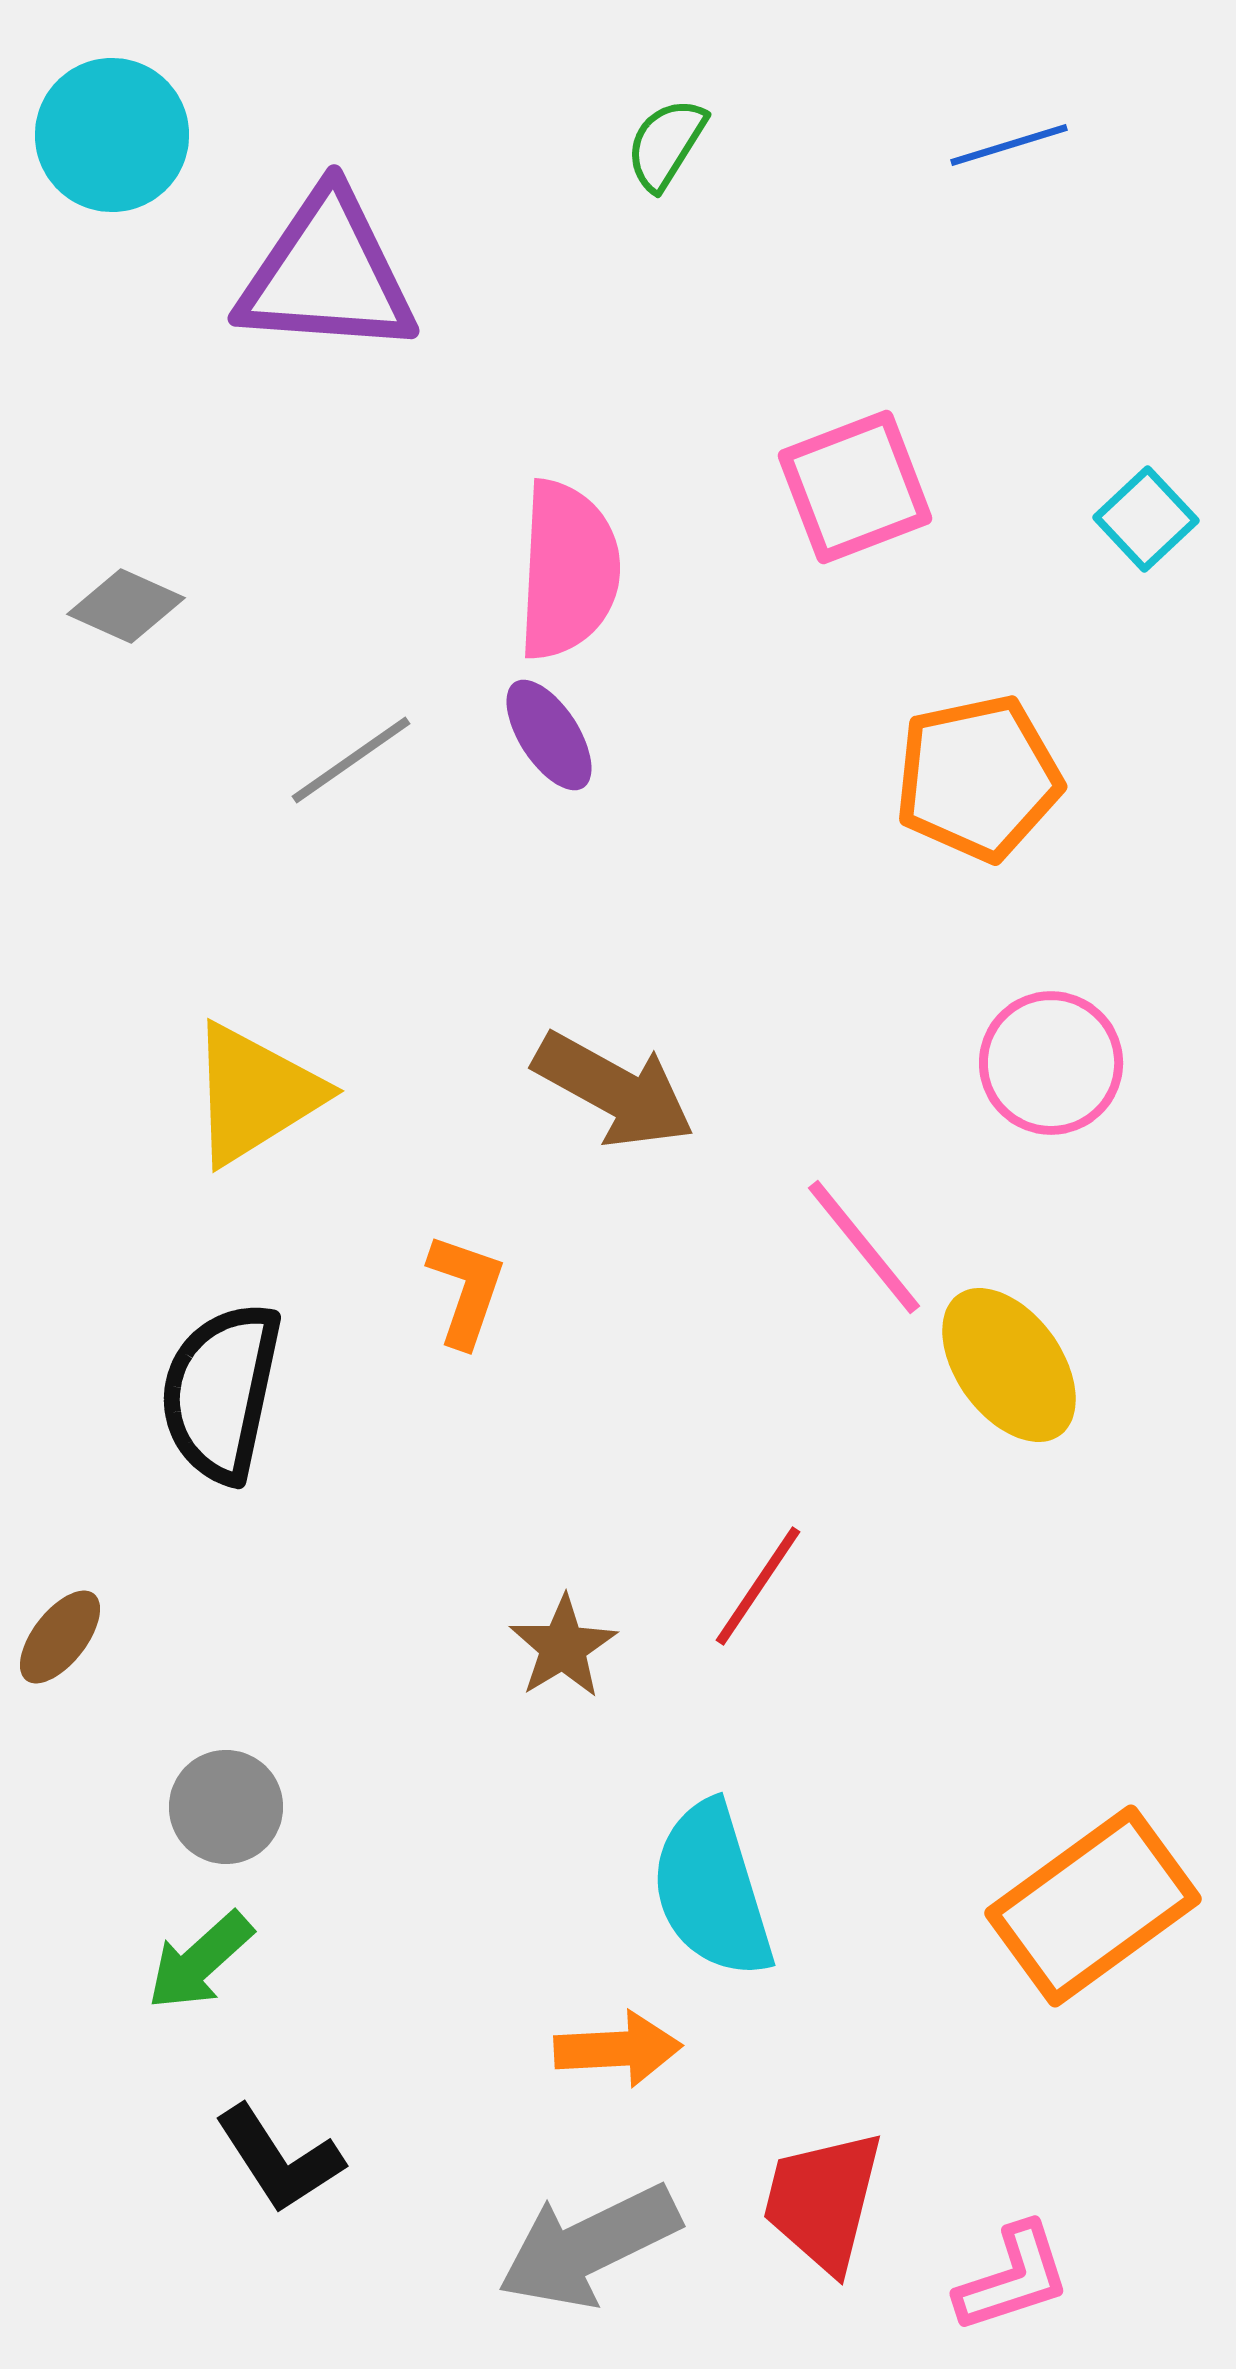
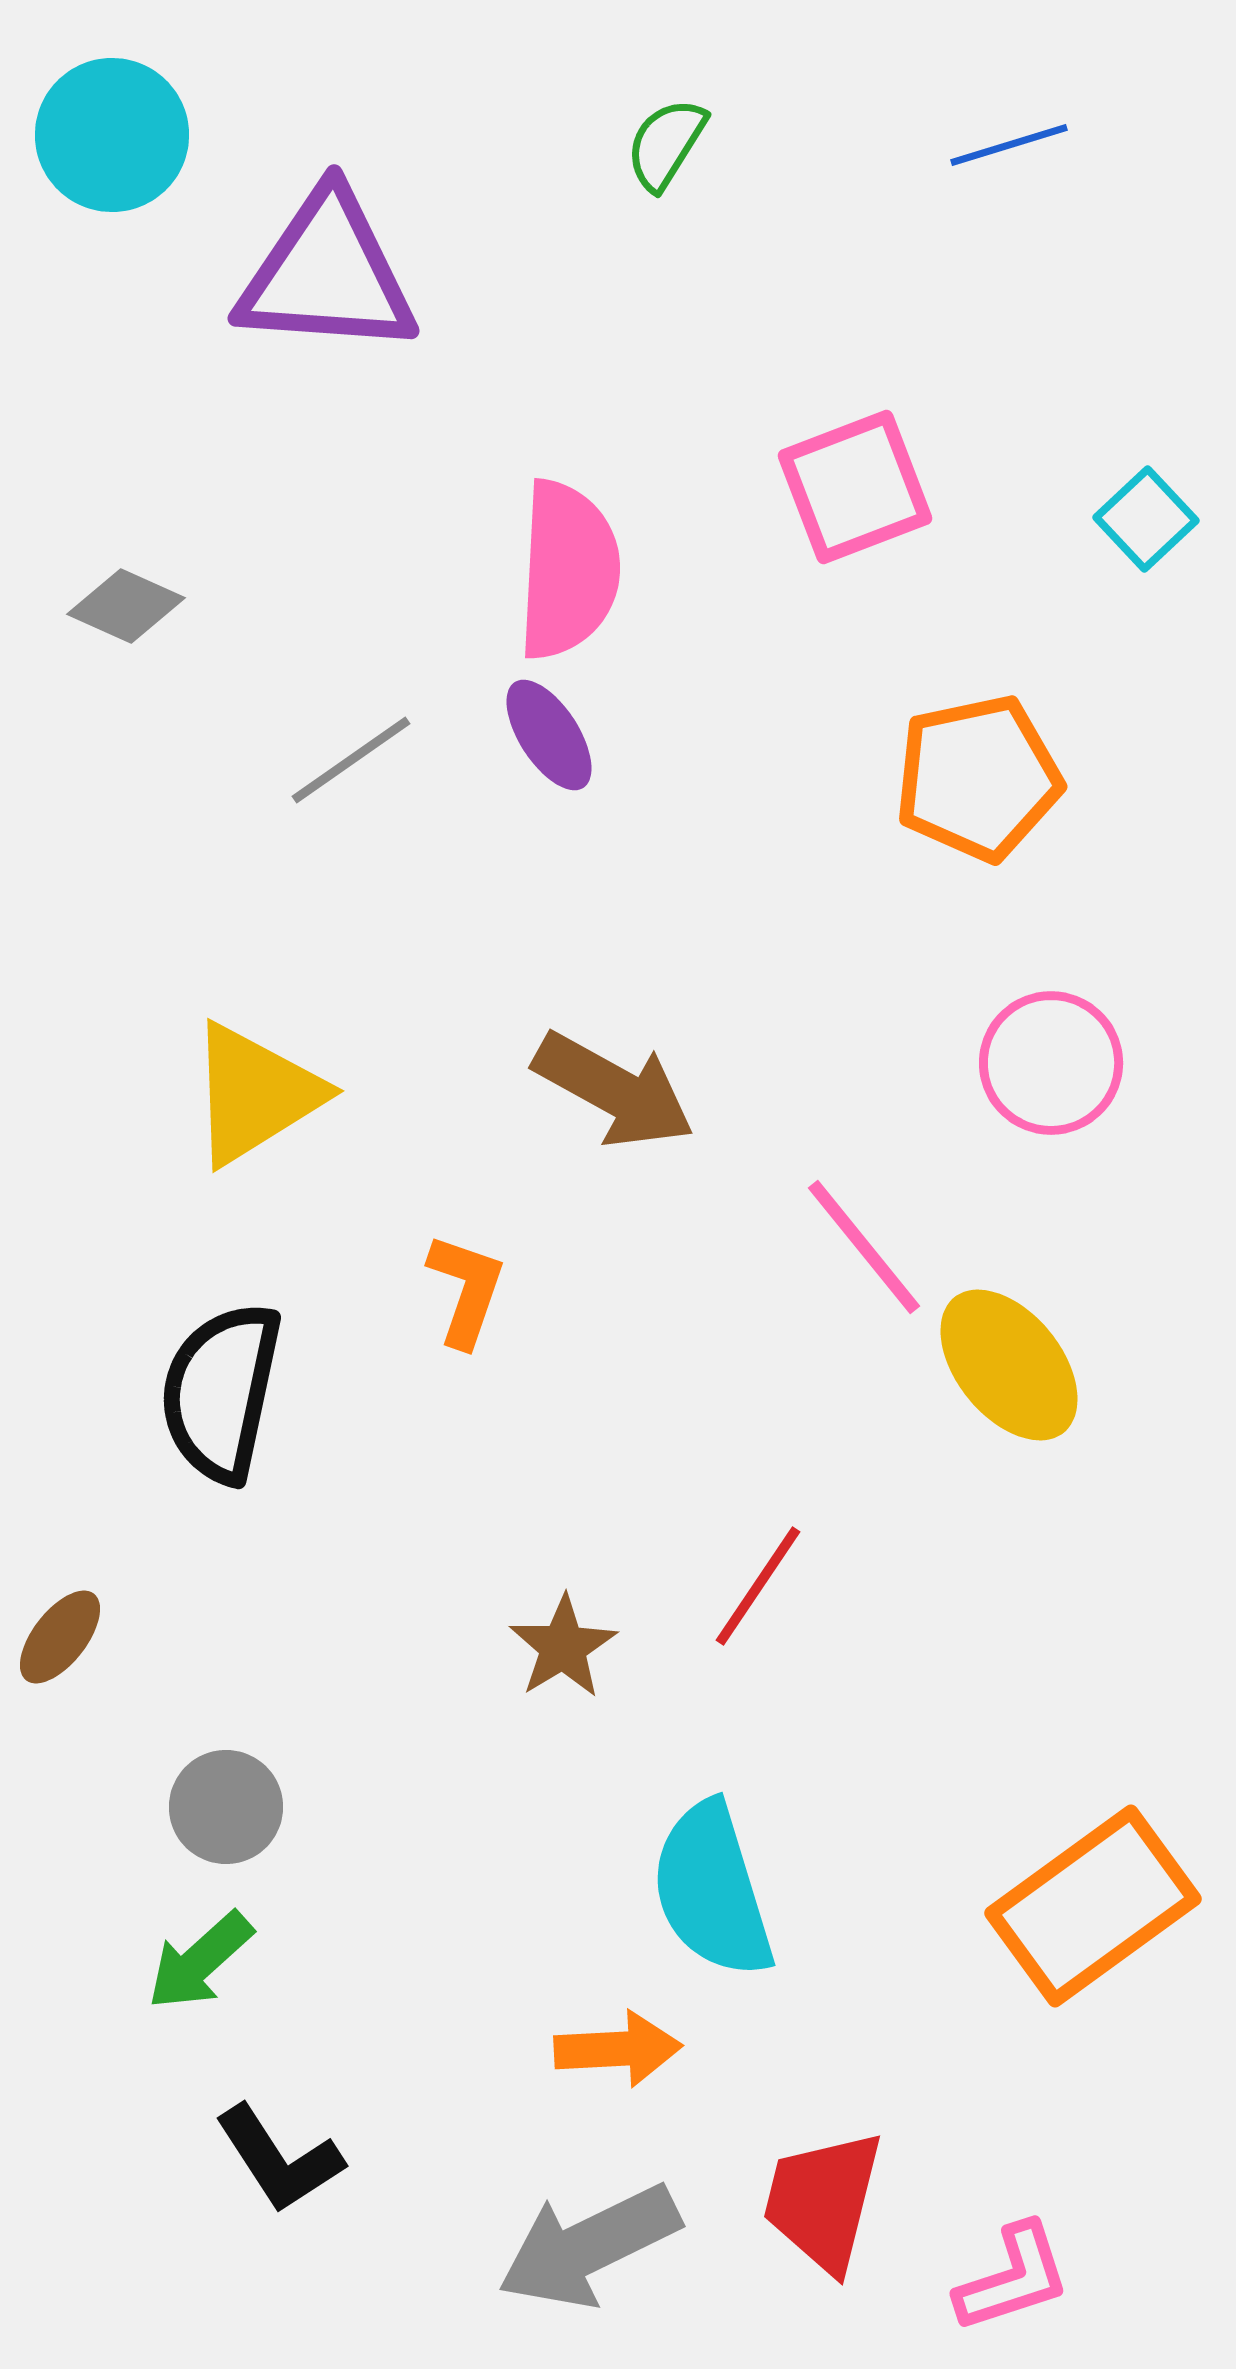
yellow ellipse: rotated 3 degrees counterclockwise
